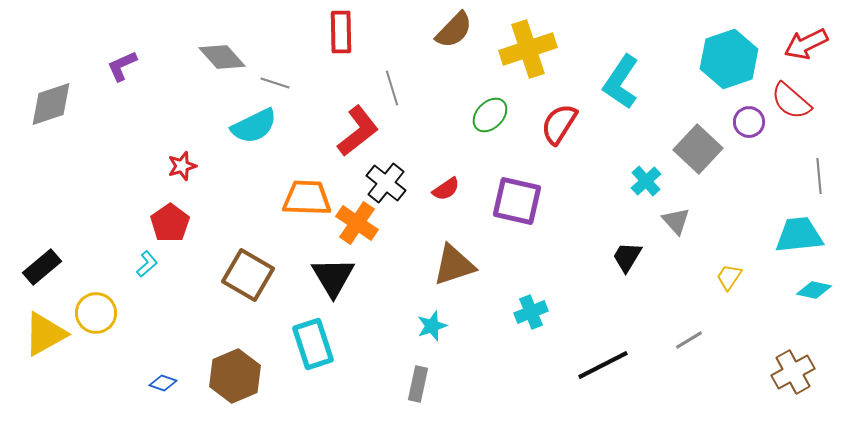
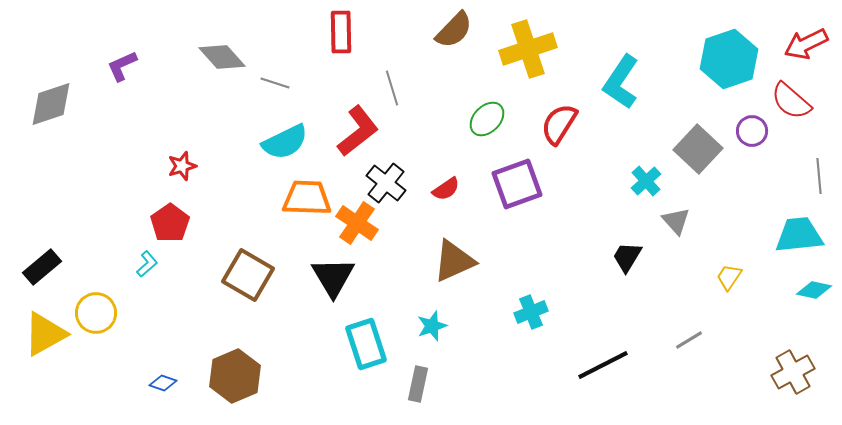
green ellipse at (490, 115): moved 3 px left, 4 px down
purple circle at (749, 122): moved 3 px right, 9 px down
cyan semicircle at (254, 126): moved 31 px right, 16 px down
purple square at (517, 201): moved 17 px up; rotated 33 degrees counterclockwise
brown triangle at (454, 265): moved 4 px up; rotated 6 degrees counterclockwise
cyan rectangle at (313, 344): moved 53 px right
